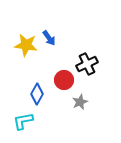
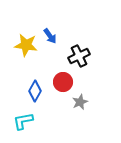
blue arrow: moved 1 px right, 2 px up
black cross: moved 8 px left, 8 px up
red circle: moved 1 px left, 2 px down
blue diamond: moved 2 px left, 3 px up
